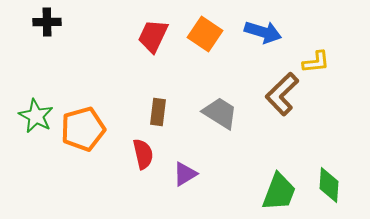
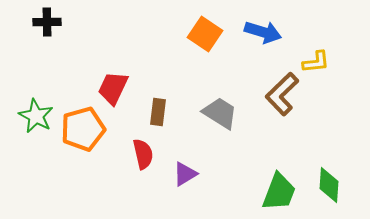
red trapezoid: moved 40 px left, 52 px down
